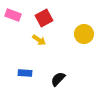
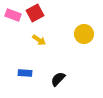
red square: moved 9 px left, 5 px up
